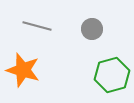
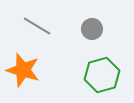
gray line: rotated 16 degrees clockwise
green hexagon: moved 10 px left
